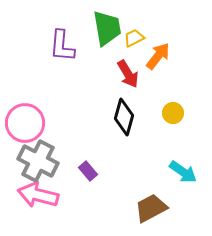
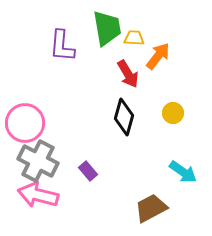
yellow trapezoid: rotated 30 degrees clockwise
